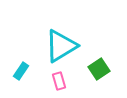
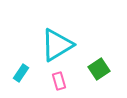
cyan triangle: moved 4 px left, 1 px up
cyan rectangle: moved 2 px down
